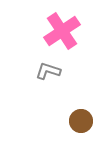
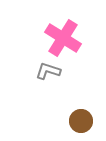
pink cross: moved 1 px right, 7 px down; rotated 24 degrees counterclockwise
